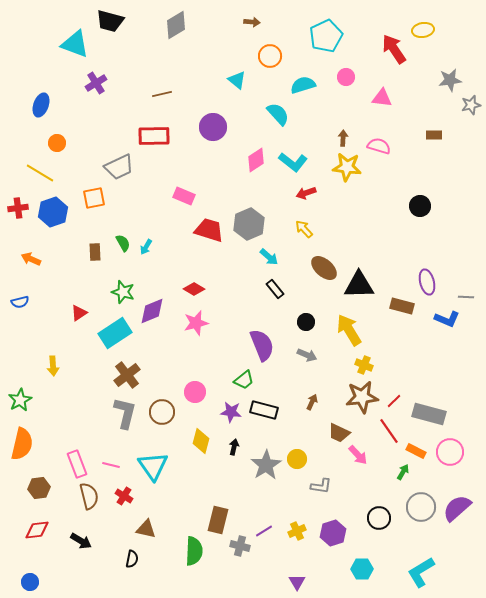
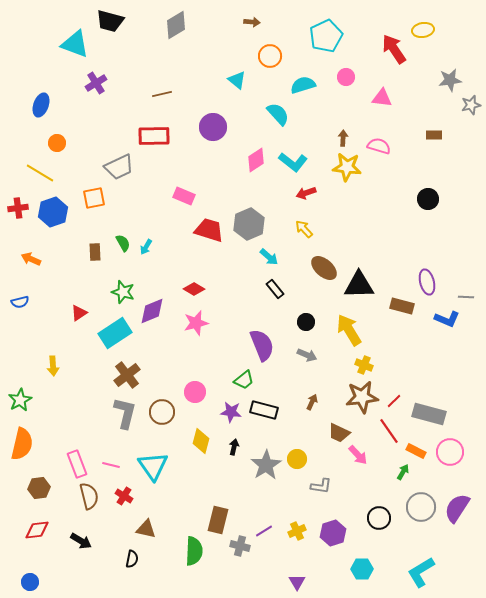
black circle at (420, 206): moved 8 px right, 7 px up
purple semicircle at (457, 508): rotated 16 degrees counterclockwise
